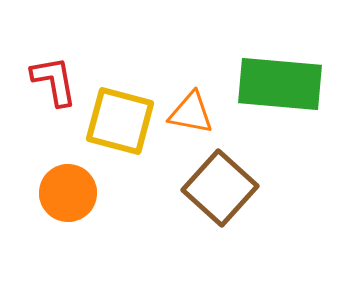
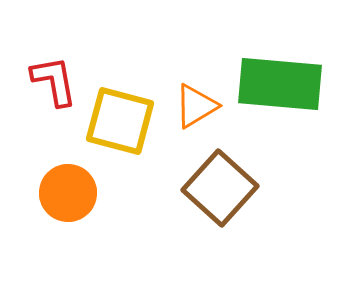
orange triangle: moved 5 px right, 7 px up; rotated 42 degrees counterclockwise
